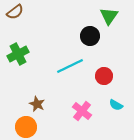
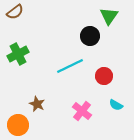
orange circle: moved 8 px left, 2 px up
